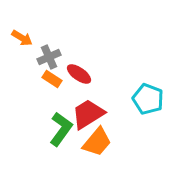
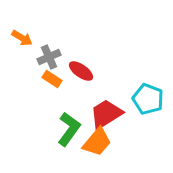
red ellipse: moved 2 px right, 3 px up
red trapezoid: moved 18 px right
green L-shape: moved 8 px right
